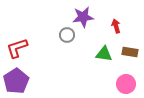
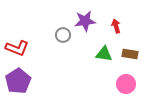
purple star: moved 2 px right, 4 px down
gray circle: moved 4 px left
red L-shape: rotated 140 degrees counterclockwise
brown rectangle: moved 2 px down
purple pentagon: moved 2 px right
